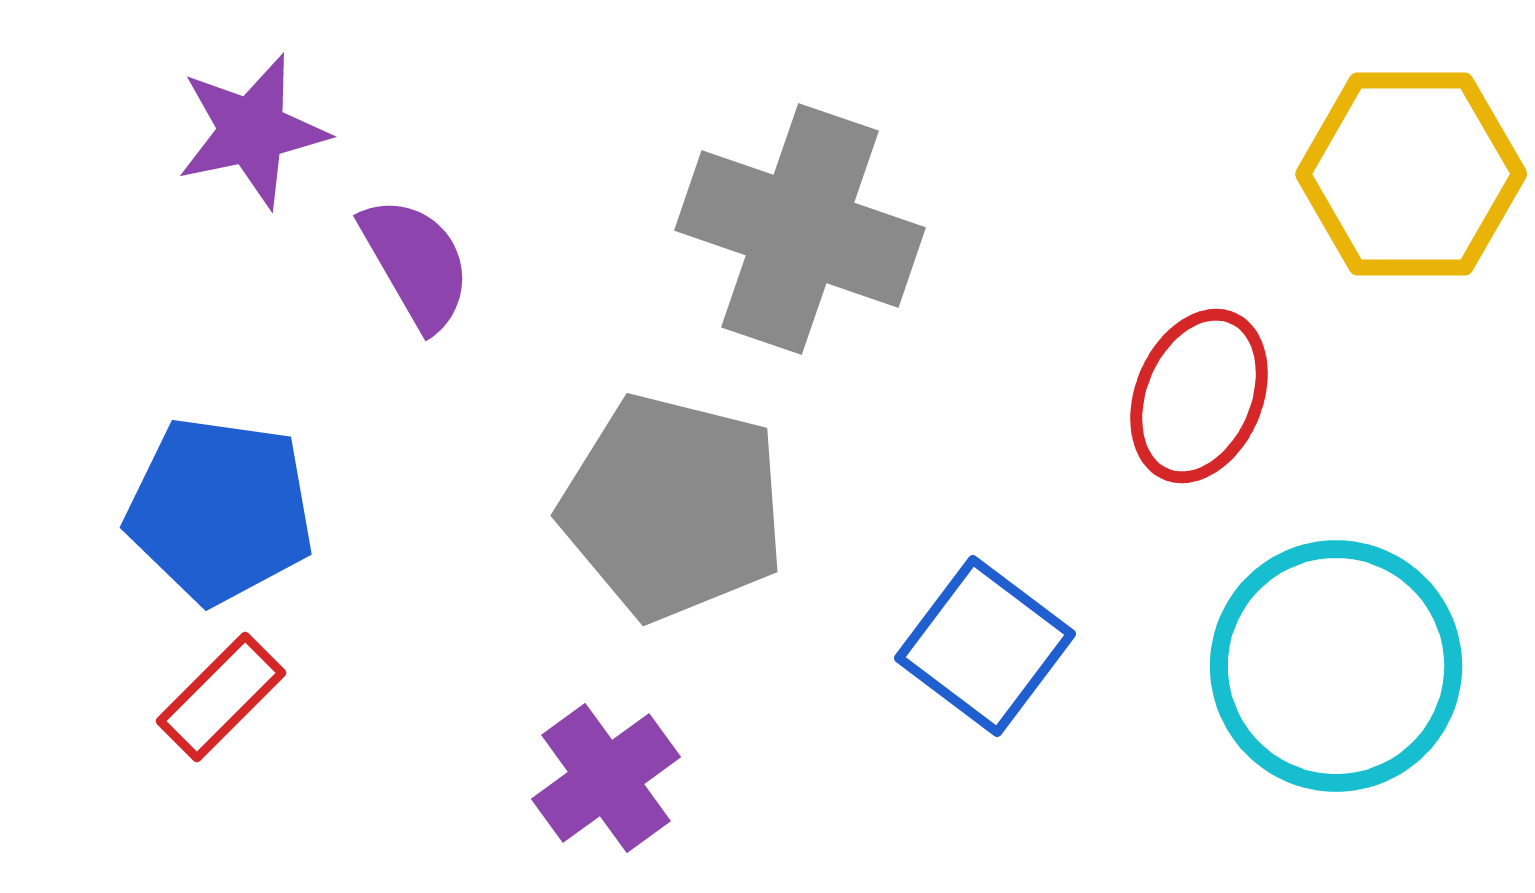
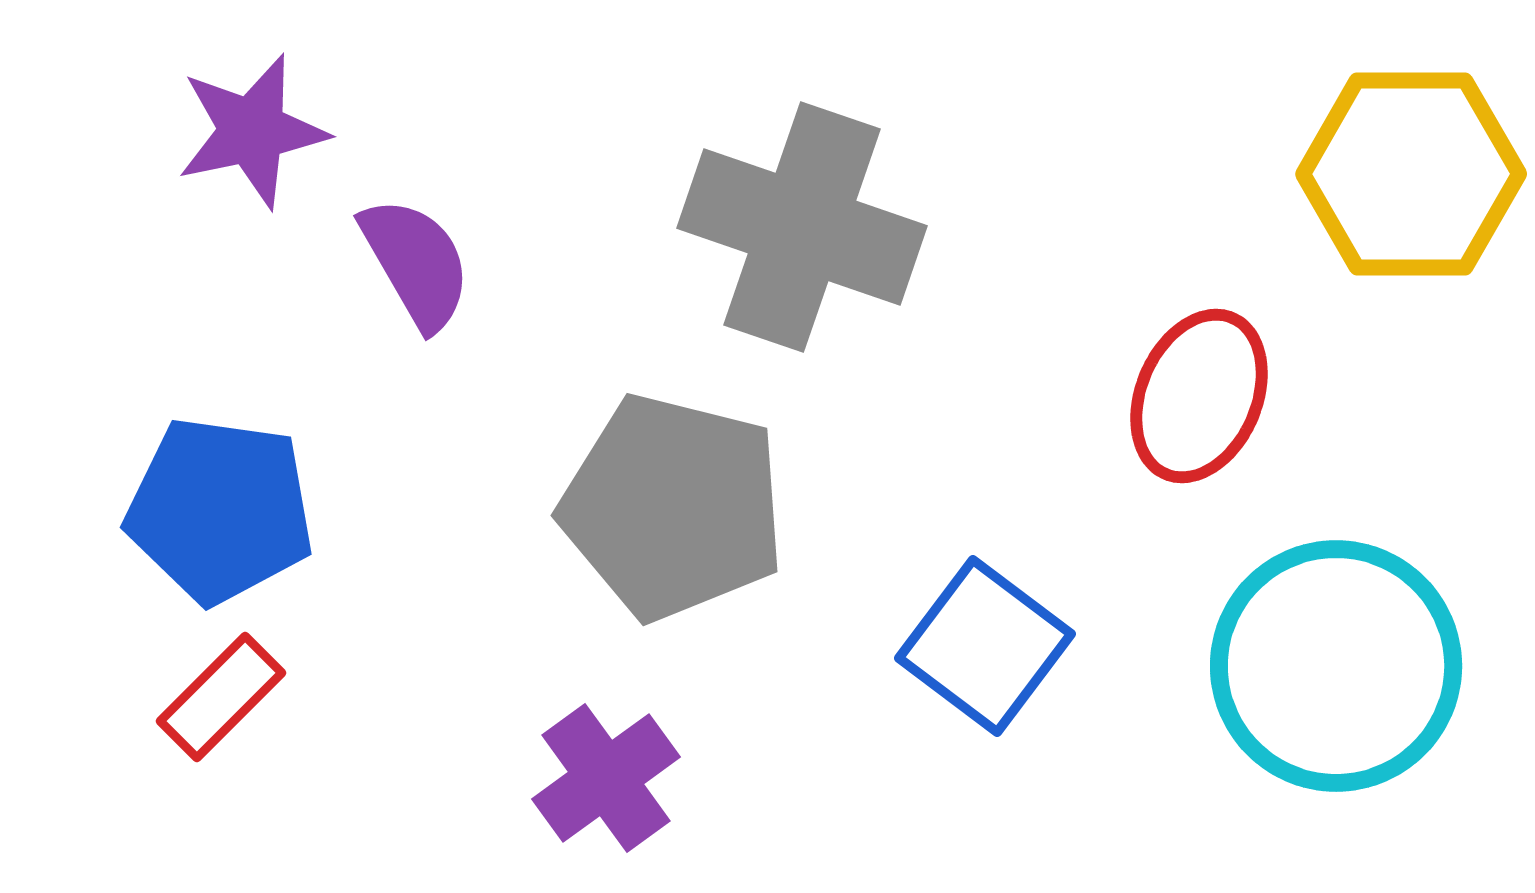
gray cross: moved 2 px right, 2 px up
